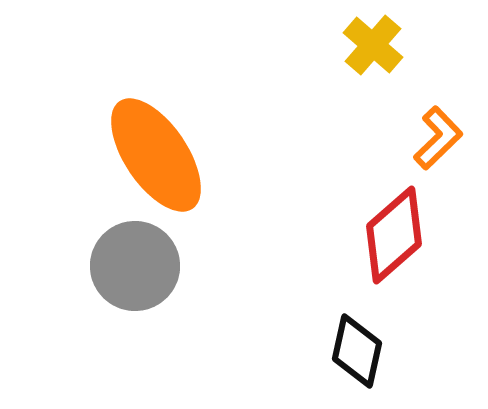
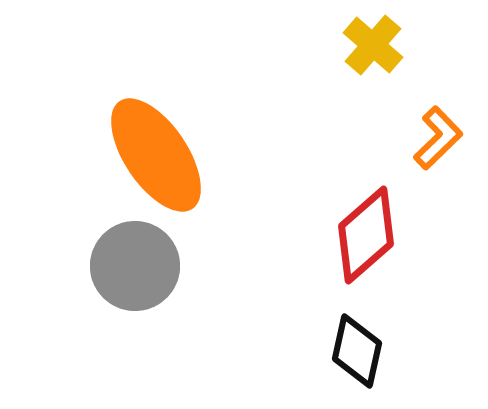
red diamond: moved 28 px left
